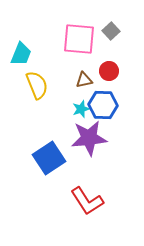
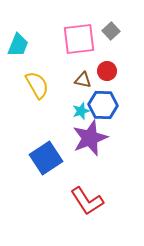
pink square: rotated 12 degrees counterclockwise
cyan trapezoid: moved 3 px left, 9 px up
red circle: moved 2 px left
brown triangle: moved 1 px left; rotated 24 degrees clockwise
yellow semicircle: rotated 8 degrees counterclockwise
cyan star: moved 2 px down
purple star: moved 1 px right; rotated 15 degrees counterclockwise
blue square: moved 3 px left
